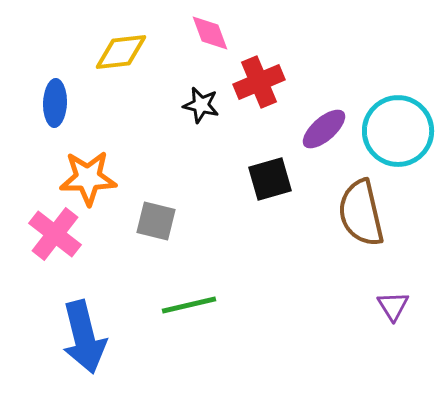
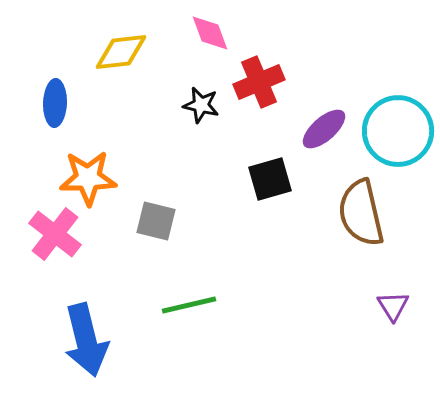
blue arrow: moved 2 px right, 3 px down
